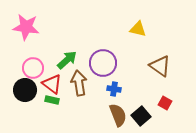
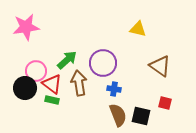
pink star: rotated 16 degrees counterclockwise
pink circle: moved 3 px right, 3 px down
black circle: moved 2 px up
red square: rotated 16 degrees counterclockwise
black square: rotated 36 degrees counterclockwise
